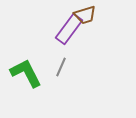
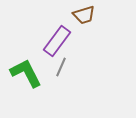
brown trapezoid: moved 1 px left
purple rectangle: moved 12 px left, 12 px down
